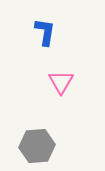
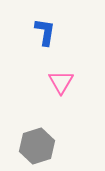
gray hexagon: rotated 12 degrees counterclockwise
